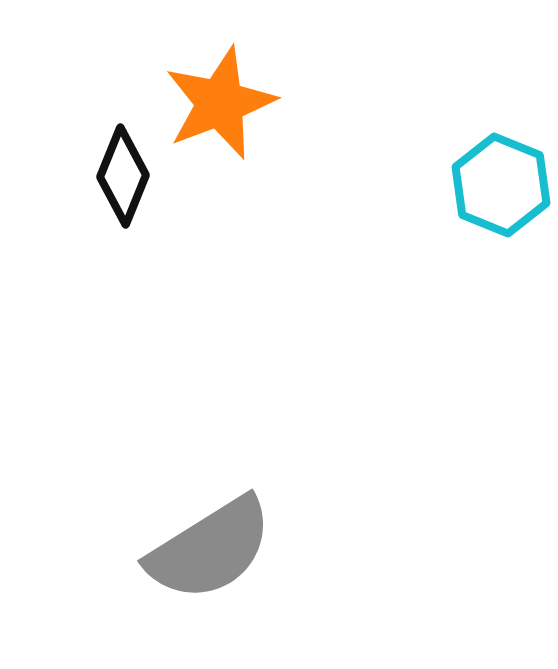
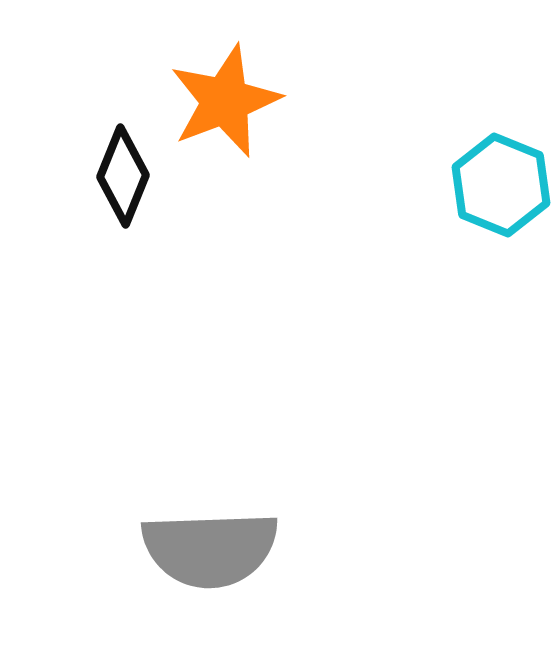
orange star: moved 5 px right, 2 px up
gray semicircle: rotated 30 degrees clockwise
